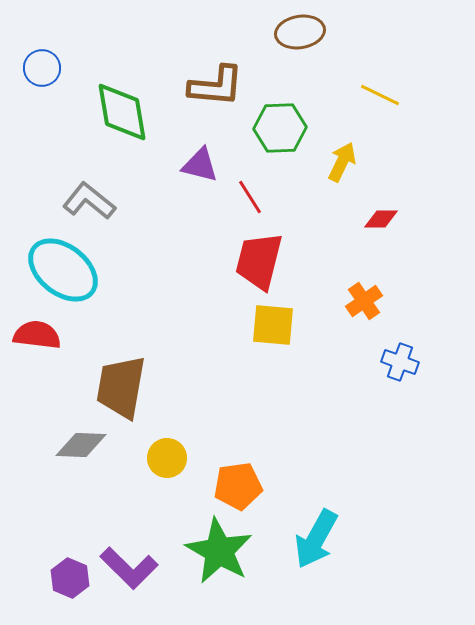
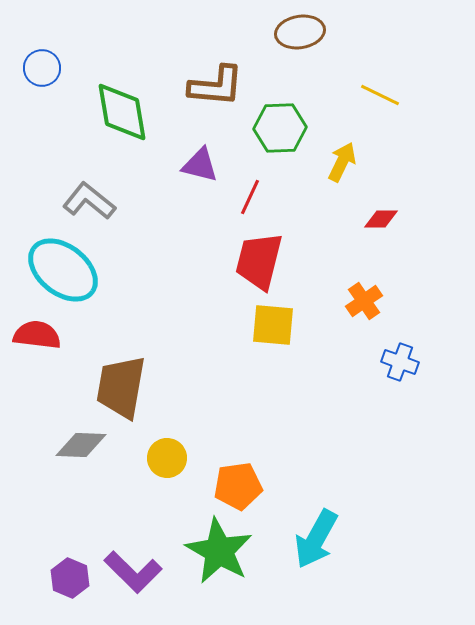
red line: rotated 57 degrees clockwise
purple L-shape: moved 4 px right, 4 px down
